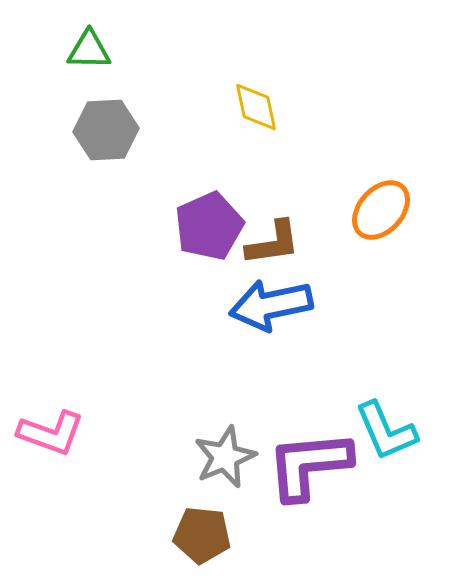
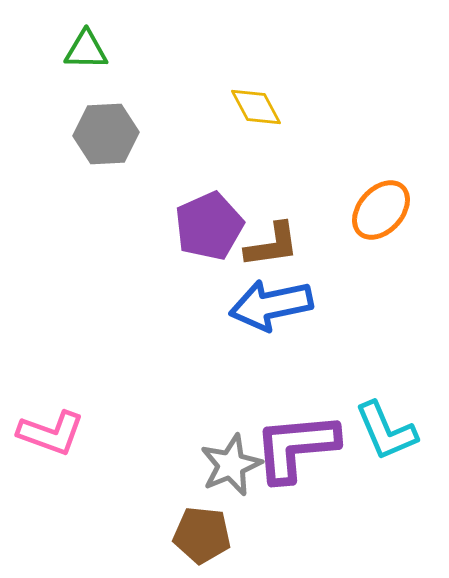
green triangle: moved 3 px left
yellow diamond: rotated 16 degrees counterclockwise
gray hexagon: moved 4 px down
brown L-shape: moved 1 px left, 2 px down
gray star: moved 6 px right, 8 px down
purple L-shape: moved 13 px left, 18 px up
